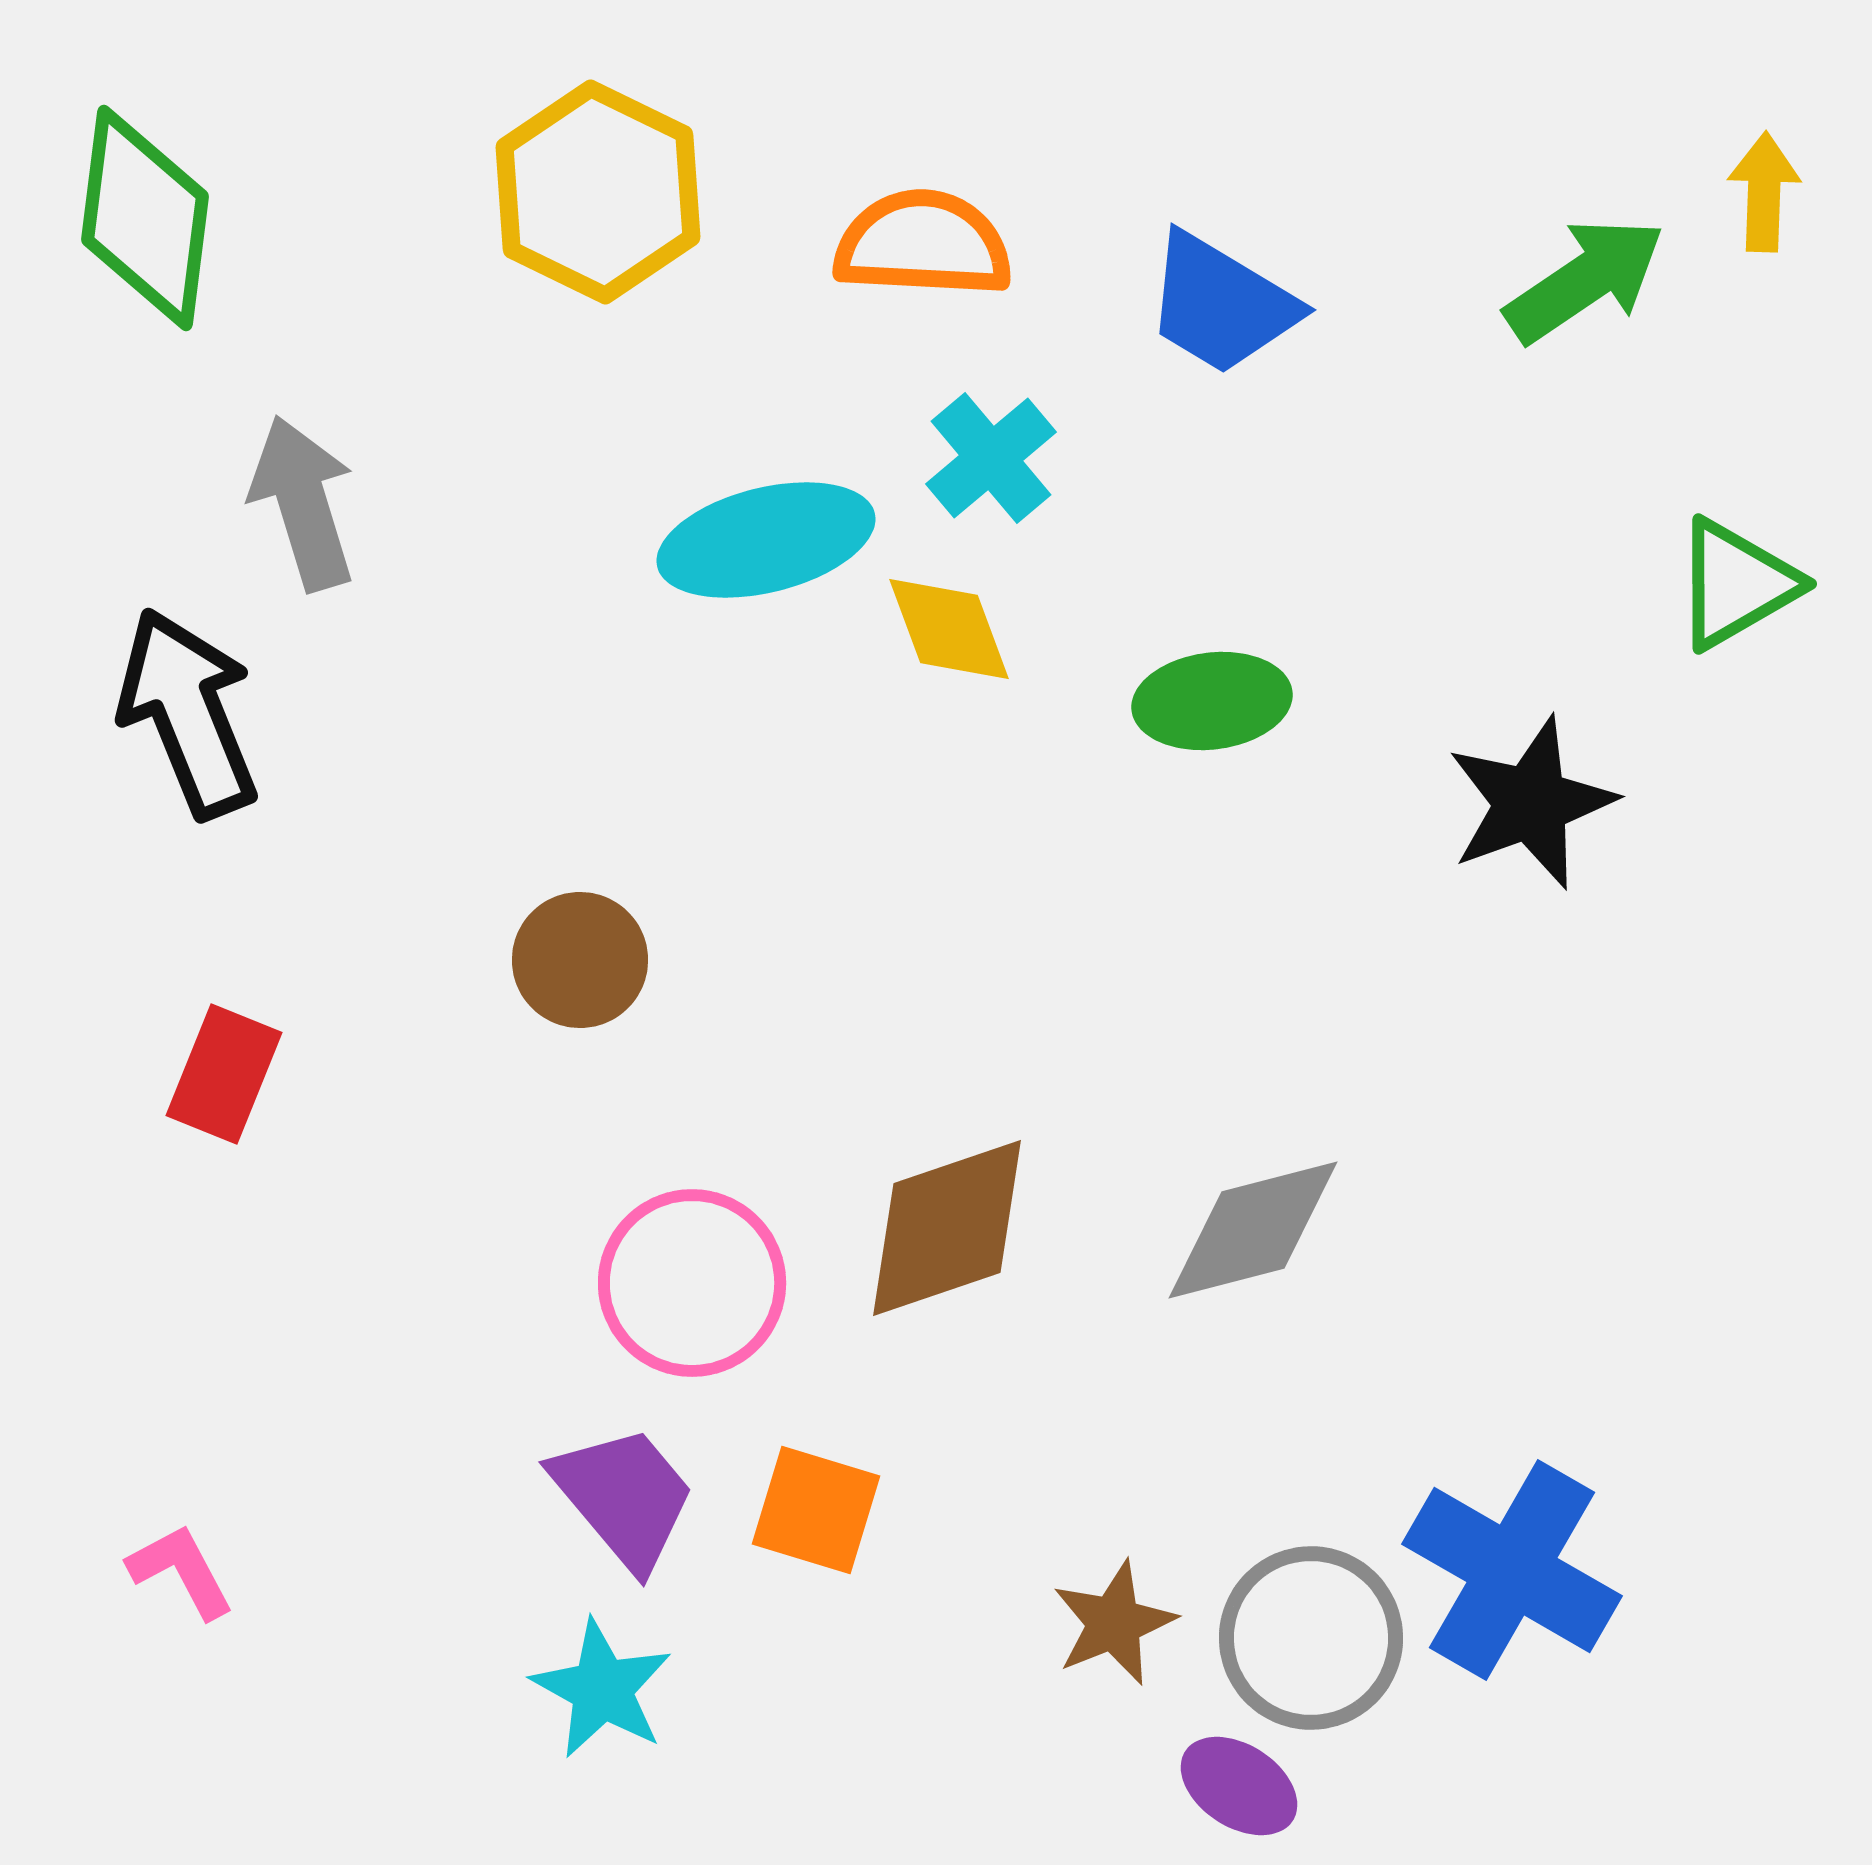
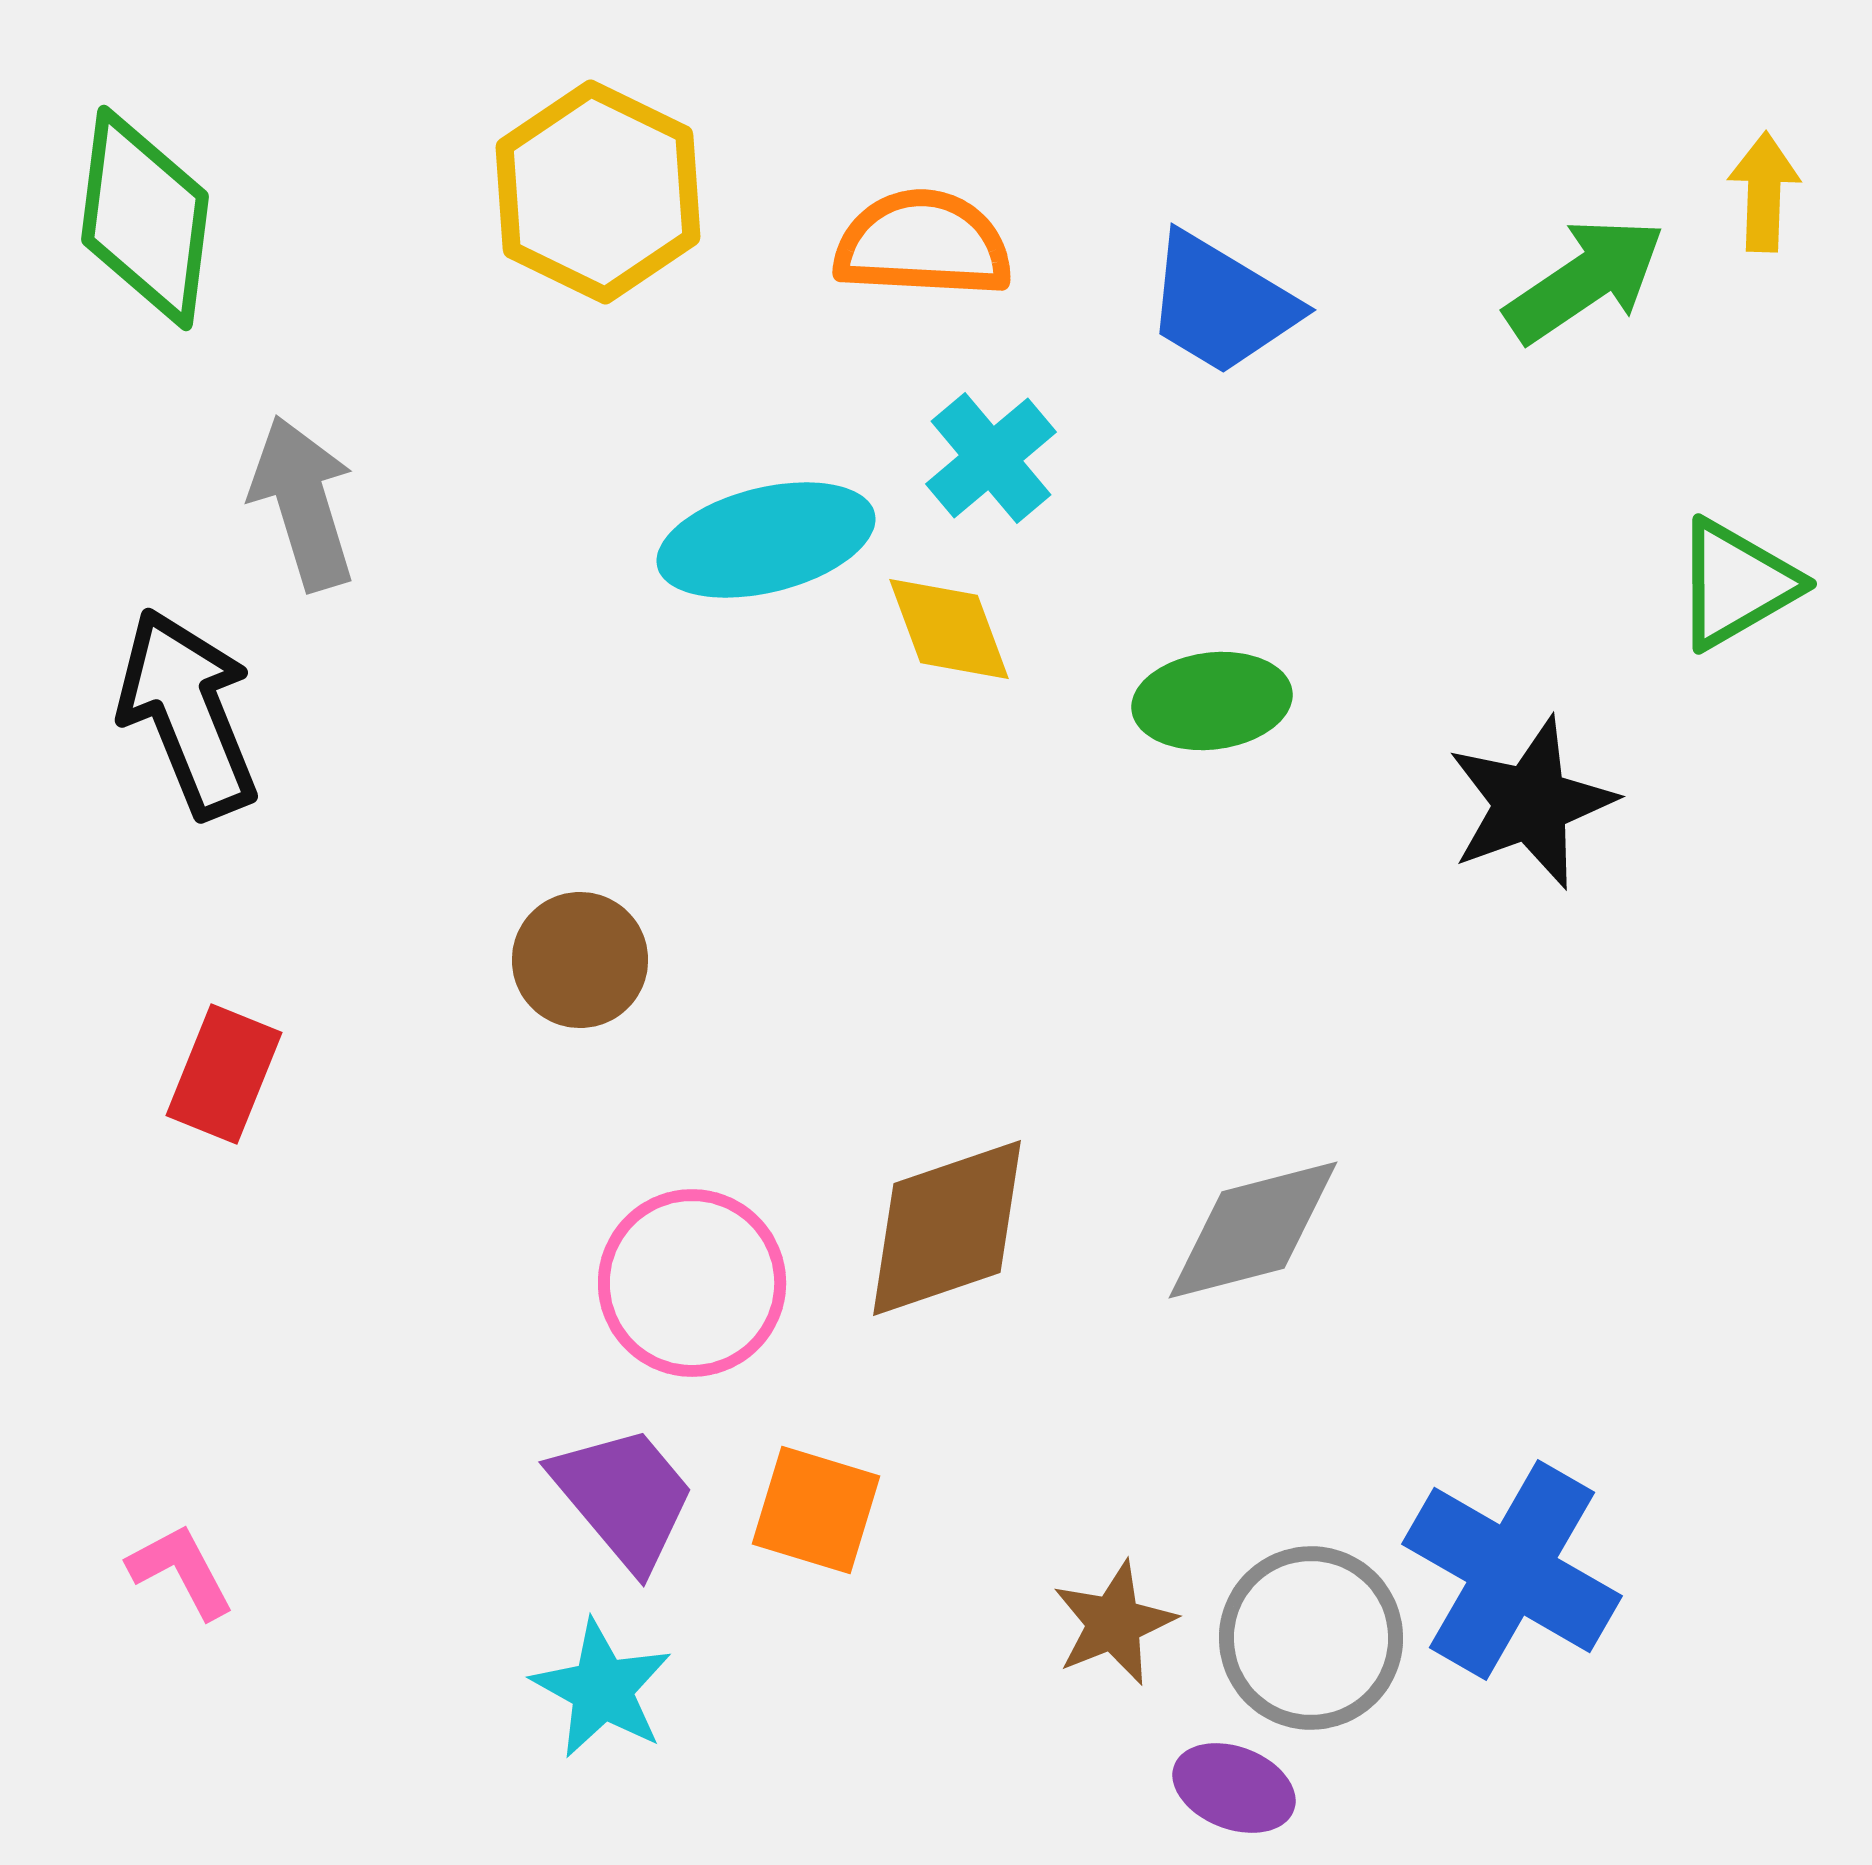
purple ellipse: moved 5 px left, 2 px down; rotated 12 degrees counterclockwise
